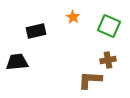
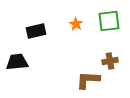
orange star: moved 3 px right, 7 px down
green square: moved 5 px up; rotated 30 degrees counterclockwise
brown cross: moved 2 px right, 1 px down
brown L-shape: moved 2 px left
